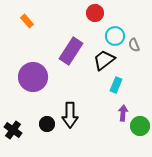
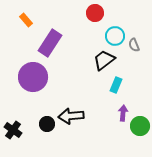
orange rectangle: moved 1 px left, 1 px up
purple rectangle: moved 21 px left, 8 px up
black arrow: moved 1 px right, 1 px down; rotated 85 degrees clockwise
